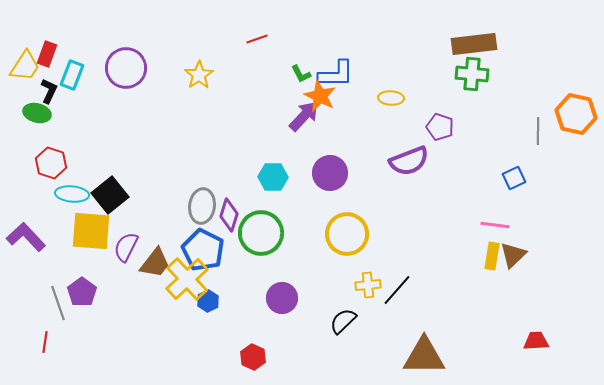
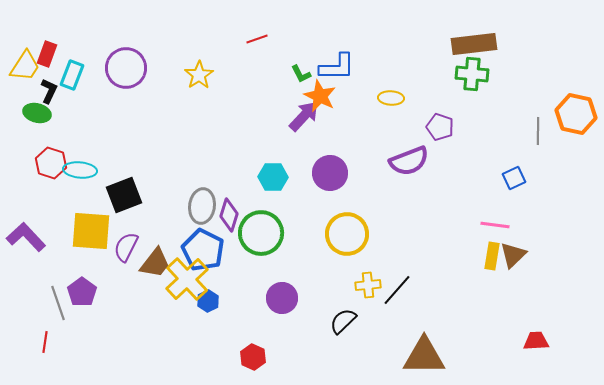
blue L-shape at (336, 74): moved 1 px right, 7 px up
cyan ellipse at (72, 194): moved 8 px right, 24 px up
black square at (110, 195): moved 14 px right; rotated 18 degrees clockwise
